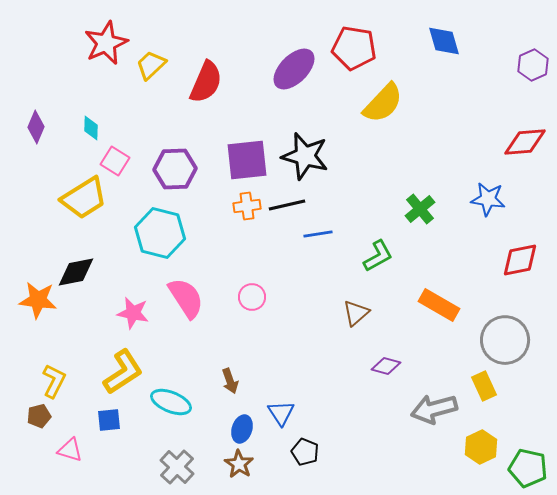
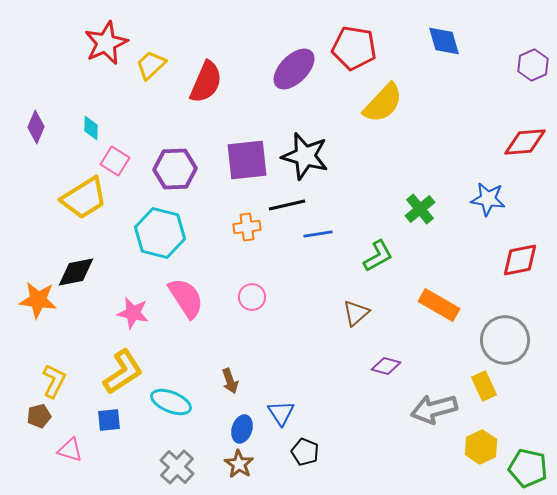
orange cross at (247, 206): moved 21 px down
